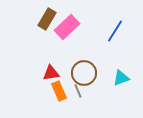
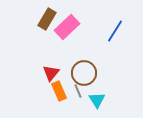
red triangle: rotated 42 degrees counterclockwise
cyan triangle: moved 24 px left, 22 px down; rotated 42 degrees counterclockwise
